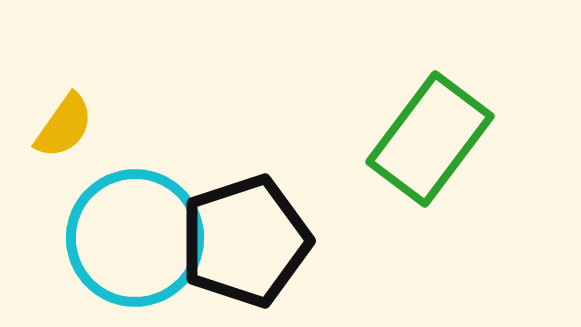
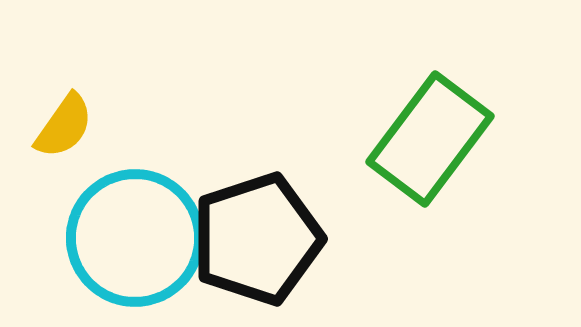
black pentagon: moved 12 px right, 2 px up
